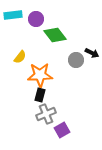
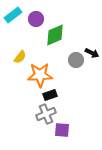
cyan rectangle: rotated 30 degrees counterclockwise
green diamond: rotated 75 degrees counterclockwise
black rectangle: moved 10 px right; rotated 56 degrees clockwise
purple square: rotated 35 degrees clockwise
